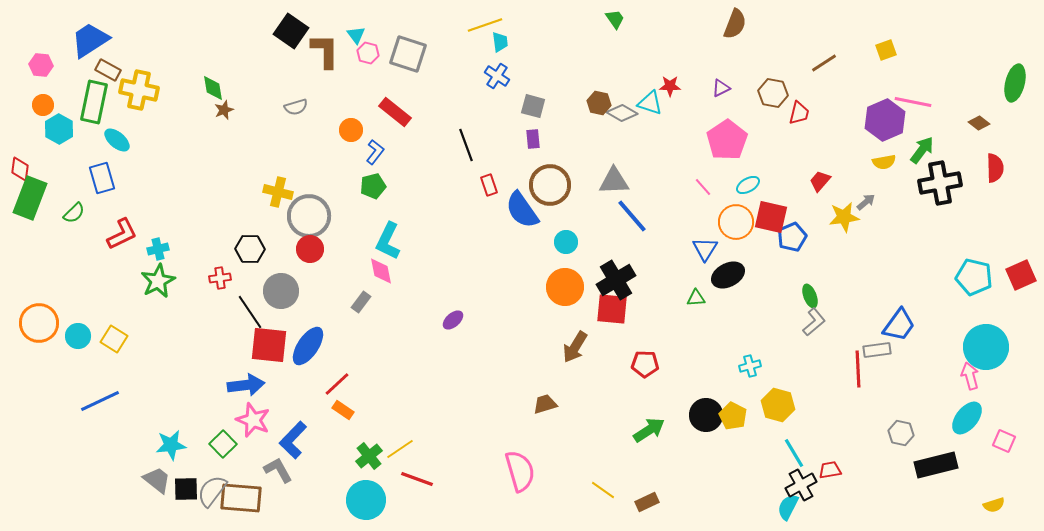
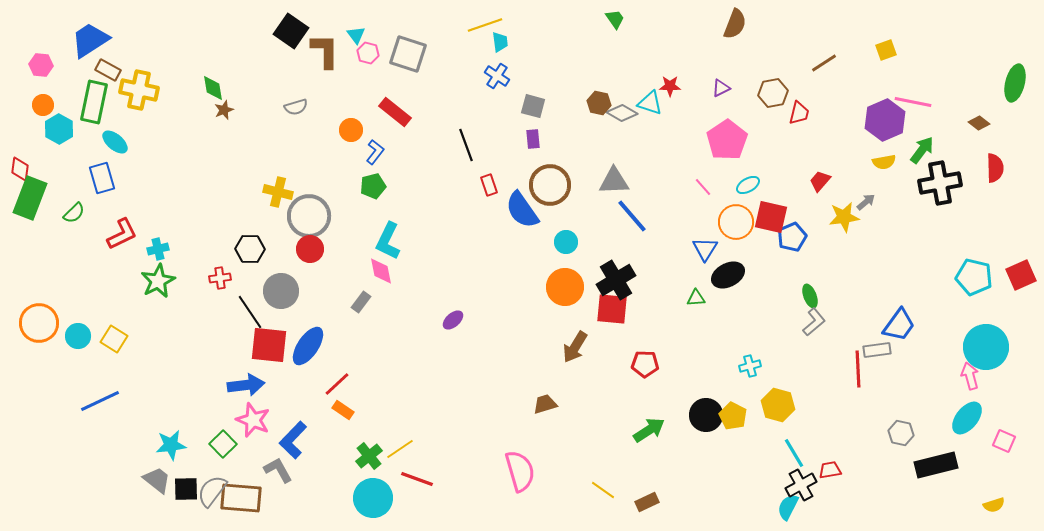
brown hexagon at (773, 93): rotated 20 degrees counterclockwise
cyan ellipse at (117, 140): moved 2 px left, 2 px down
cyan circle at (366, 500): moved 7 px right, 2 px up
